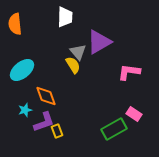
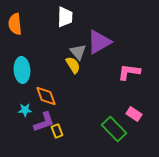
cyan ellipse: rotated 55 degrees counterclockwise
cyan star: rotated 16 degrees clockwise
green rectangle: rotated 75 degrees clockwise
